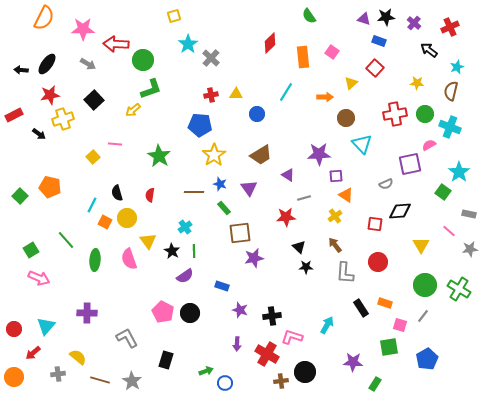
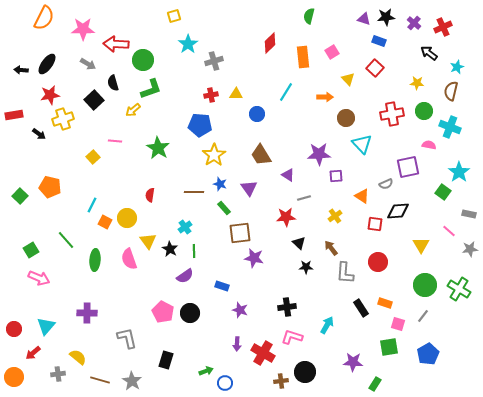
green semicircle at (309, 16): rotated 49 degrees clockwise
red cross at (450, 27): moved 7 px left
black arrow at (429, 50): moved 3 px down
pink square at (332, 52): rotated 24 degrees clockwise
gray cross at (211, 58): moved 3 px right, 3 px down; rotated 30 degrees clockwise
yellow triangle at (351, 83): moved 3 px left, 4 px up; rotated 32 degrees counterclockwise
red cross at (395, 114): moved 3 px left
green circle at (425, 114): moved 1 px left, 3 px up
red rectangle at (14, 115): rotated 18 degrees clockwise
pink line at (115, 144): moved 3 px up
pink semicircle at (429, 145): rotated 40 degrees clockwise
brown trapezoid at (261, 155): rotated 90 degrees clockwise
green star at (159, 156): moved 1 px left, 8 px up
purple square at (410, 164): moved 2 px left, 3 px down
black semicircle at (117, 193): moved 4 px left, 110 px up
orange triangle at (346, 195): moved 16 px right, 1 px down
black diamond at (400, 211): moved 2 px left
brown arrow at (335, 245): moved 4 px left, 3 px down
black triangle at (299, 247): moved 4 px up
black star at (172, 251): moved 2 px left, 2 px up
purple star at (254, 258): rotated 24 degrees clockwise
black cross at (272, 316): moved 15 px right, 9 px up
pink square at (400, 325): moved 2 px left, 1 px up
gray L-shape at (127, 338): rotated 15 degrees clockwise
red cross at (267, 354): moved 4 px left, 1 px up
blue pentagon at (427, 359): moved 1 px right, 5 px up
